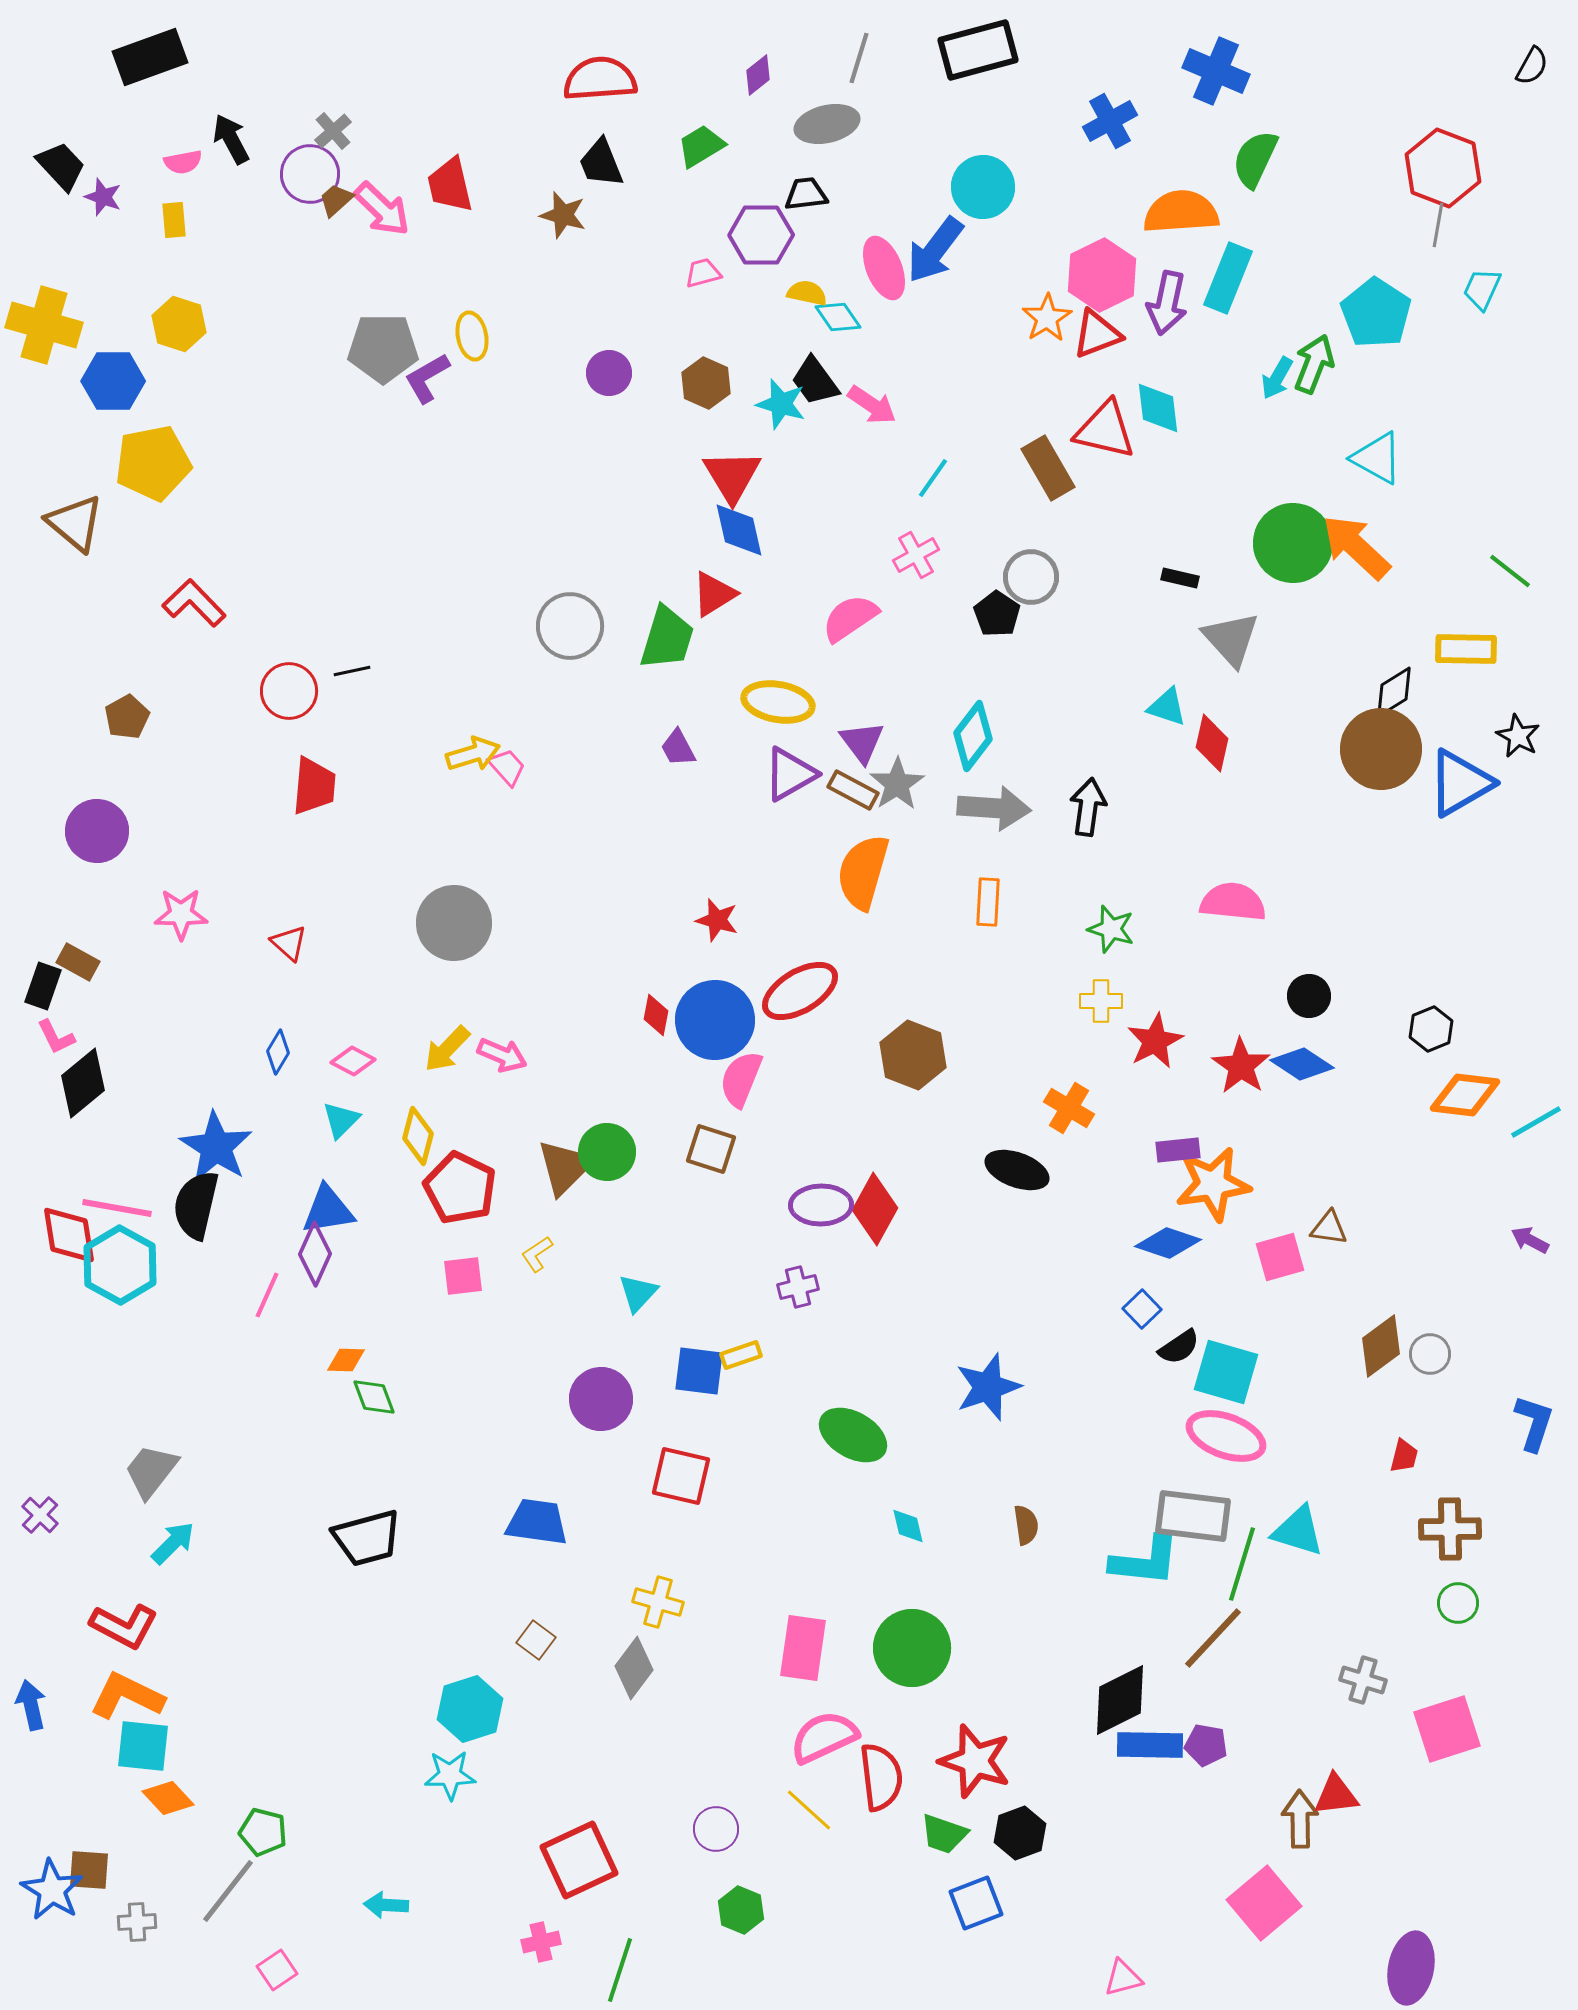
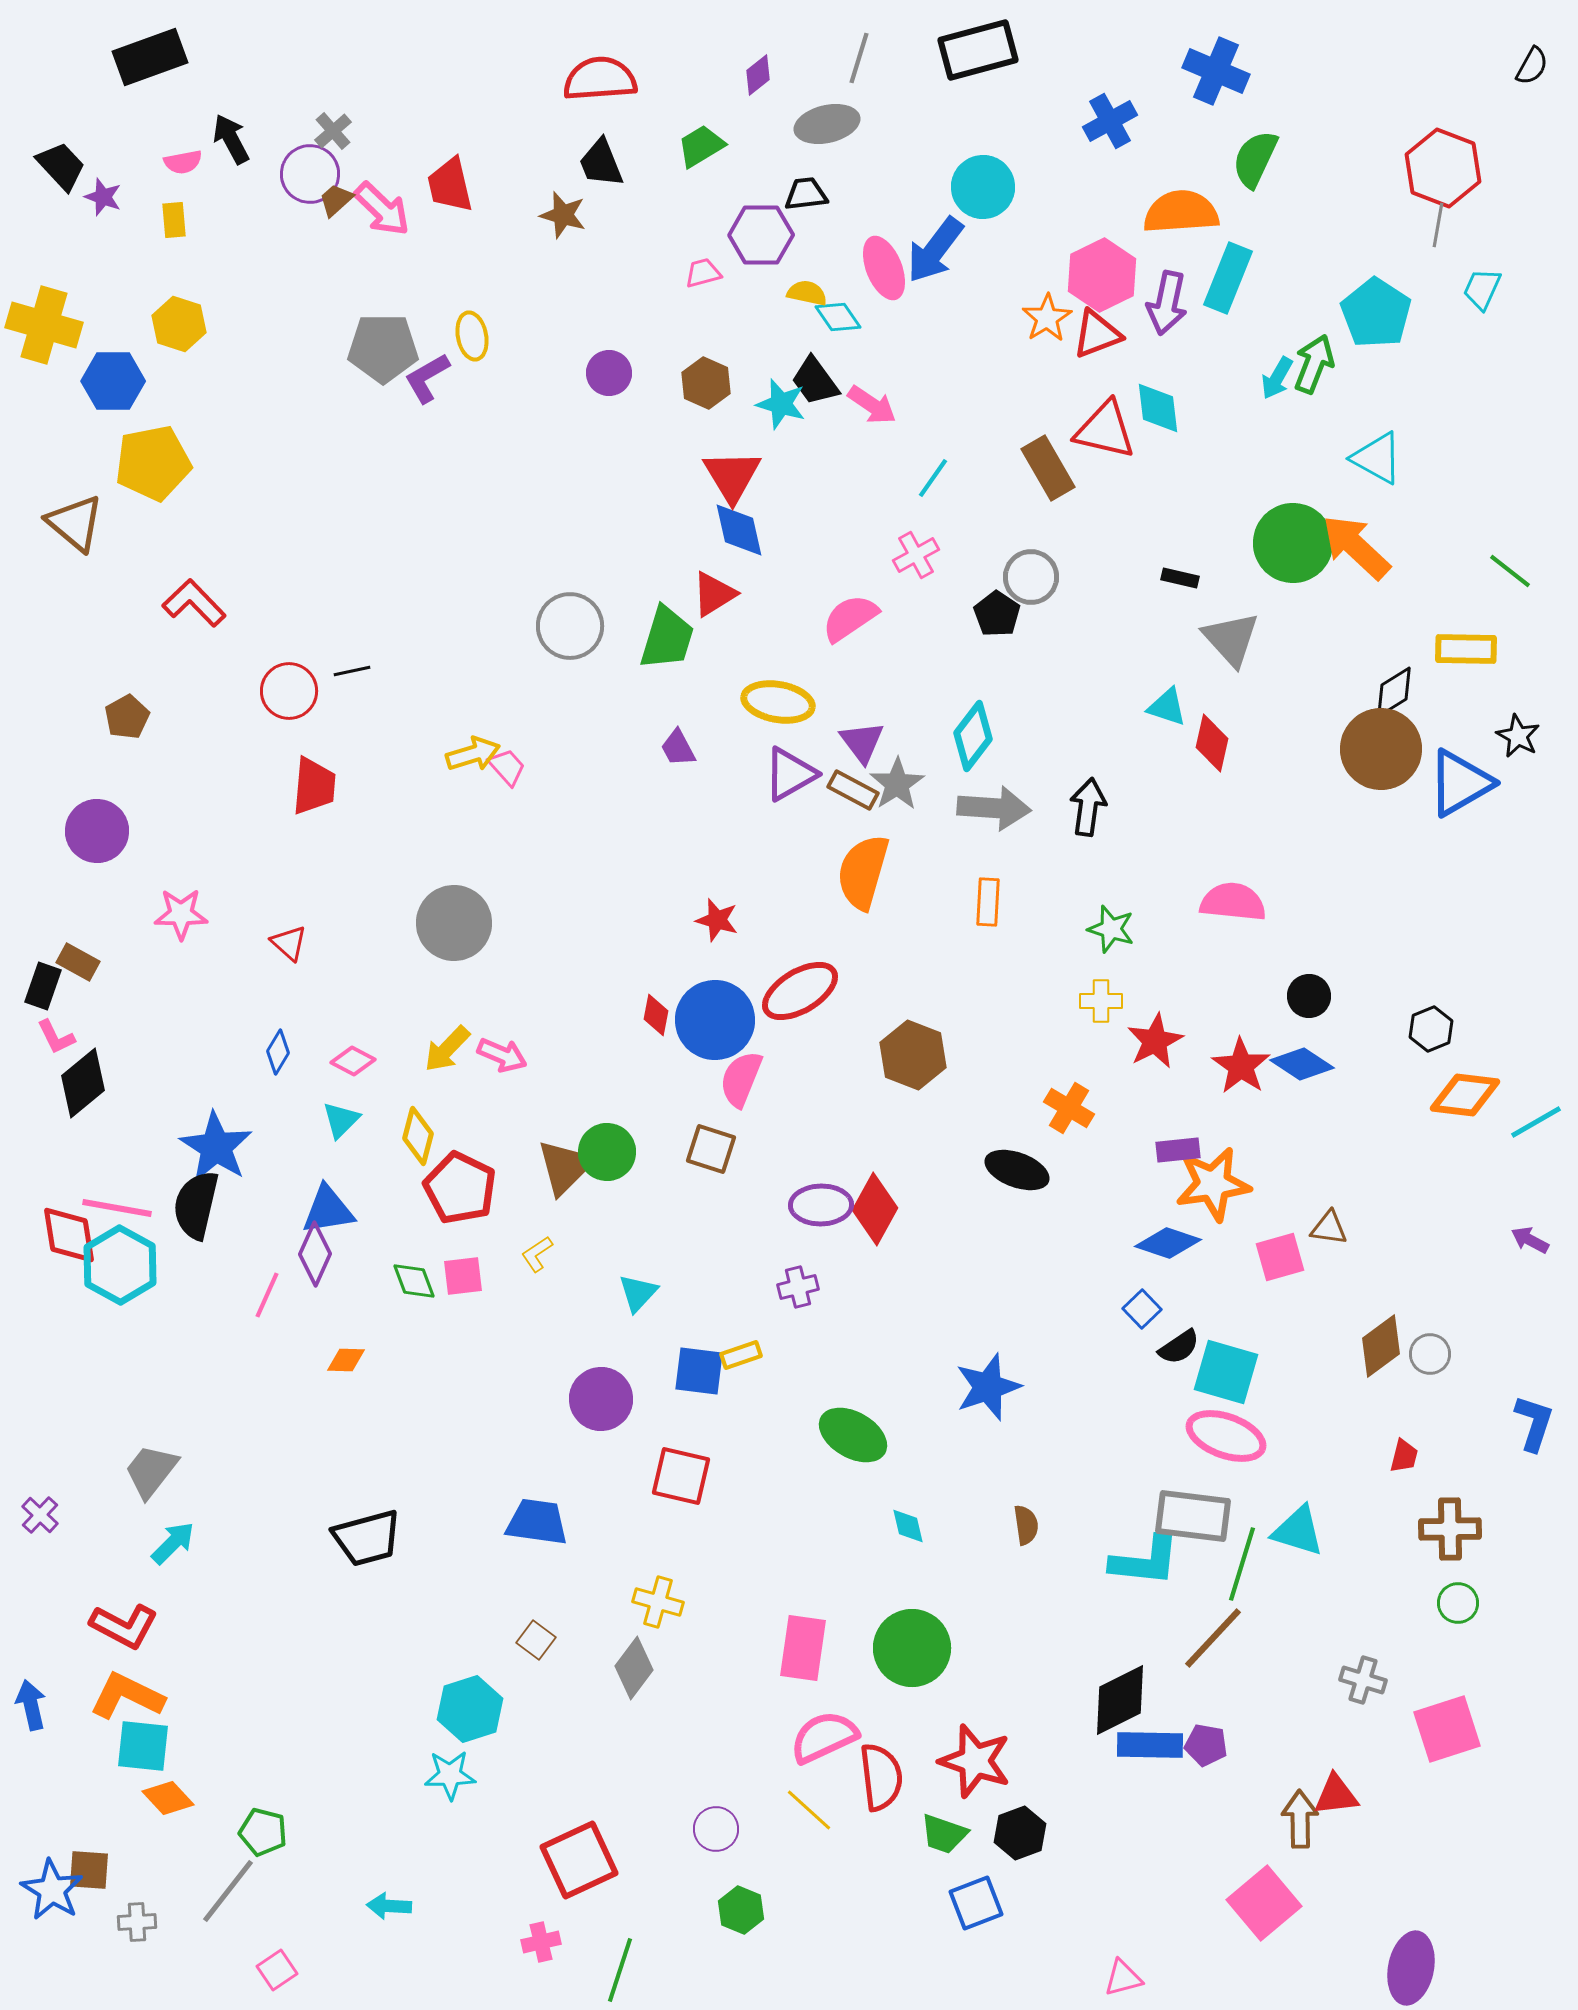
green diamond at (374, 1397): moved 40 px right, 116 px up
cyan arrow at (386, 1905): moved 3 px right, 1 px down
